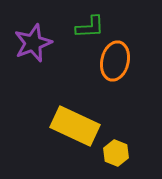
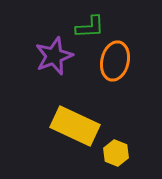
purple star: moved 21 px right, 13 px down
